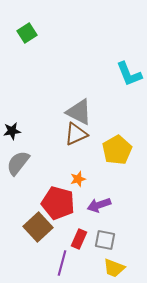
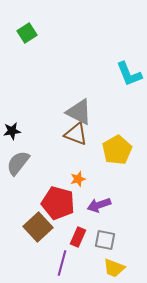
brown triangle: rotated 45 degrees clockwise
red rectangle: moved 1 px left, 2 px up
